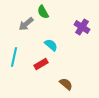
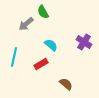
purple cross: moved 2 px right, 15 px down
